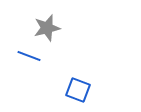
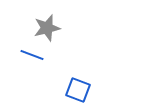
blue line: moved 3 px right, 1 px up
